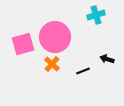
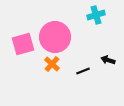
black arrow: moved 1 px right, 1 px down
